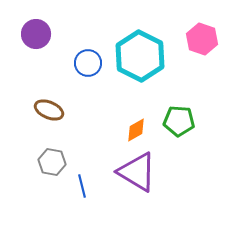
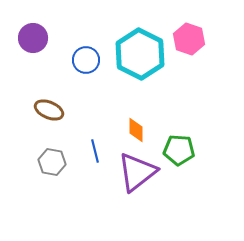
purple circle: moved 3 px left, 4 px down
pink hexagon: moved 13 px left
cyan hexagon: moved 2 px up
blue circle: moved 2 px left, 3 px up
green pentagon: moved 29 px down
orange diamond: rotated 60 degrees counterclockwise
purple triangle: rotated 51 degrees clockwise
blue line: moved 13 px right, 35 px up
